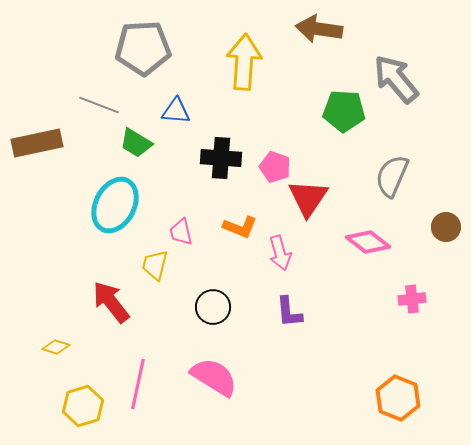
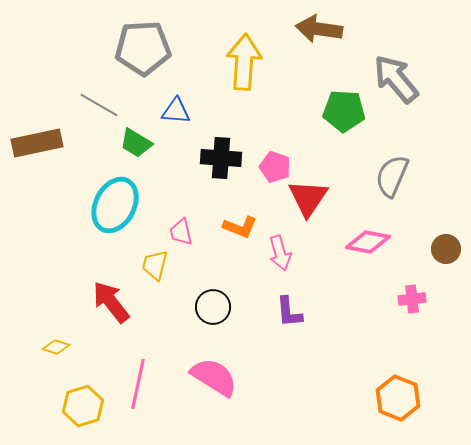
gray line: rotated 9 degrees clockwise
brown circle: moved 22 px down
pink diamond: rotated 27 degrees counterclockwise
